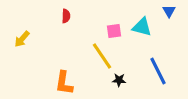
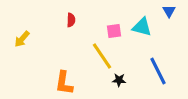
red semicircle: moved 5 px right, 4 px down
